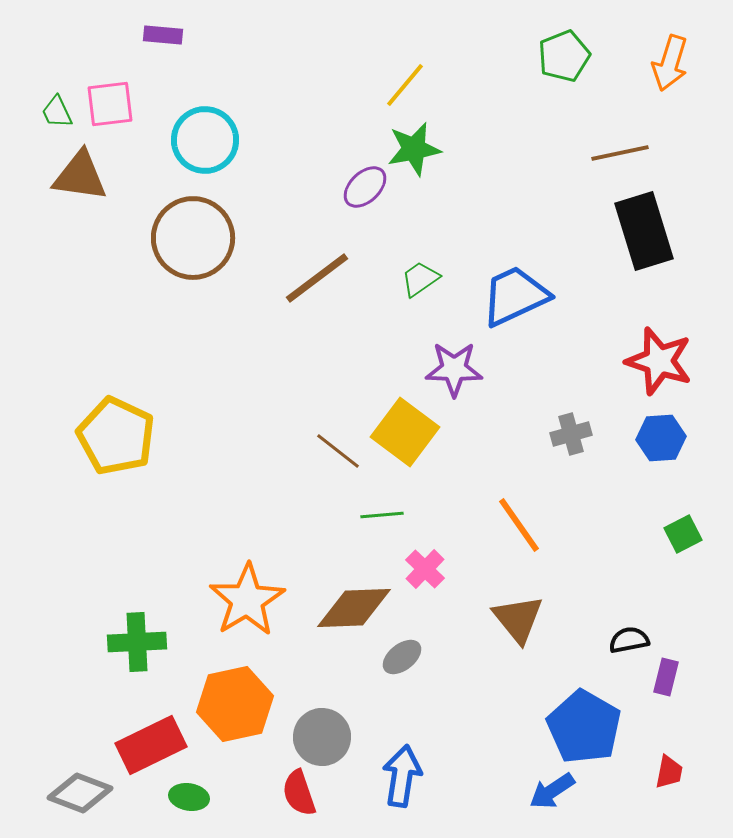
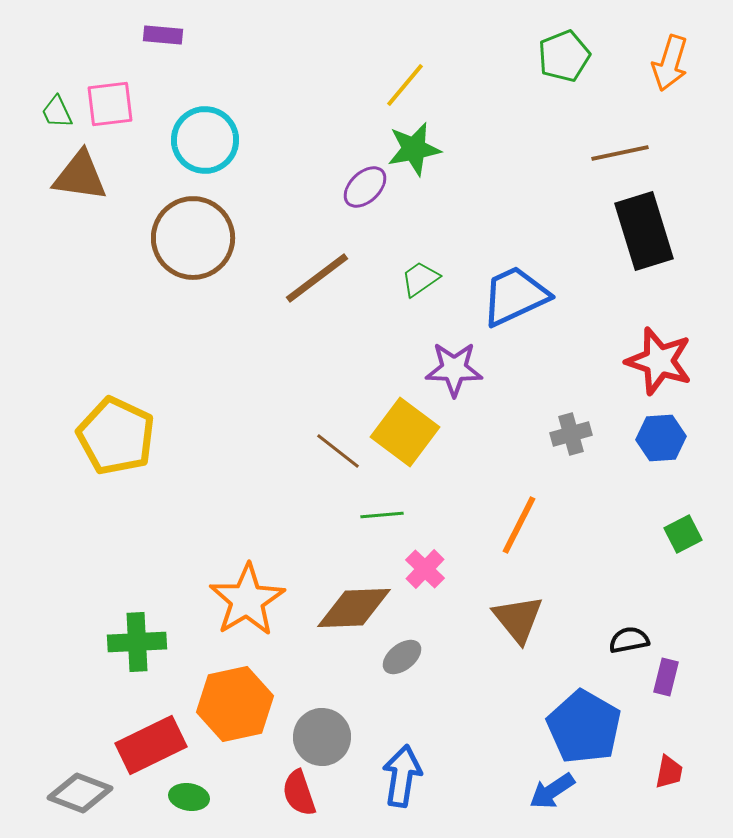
orange line at (519, 525): rotated 62 degrees clockwise
